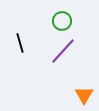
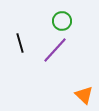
purple line: moved 8 px left, 1 px up
orange triangle: rotated 18 degrees counterclockwise
